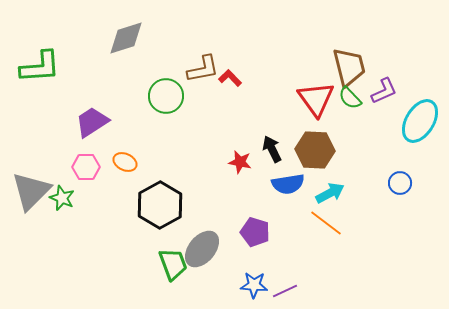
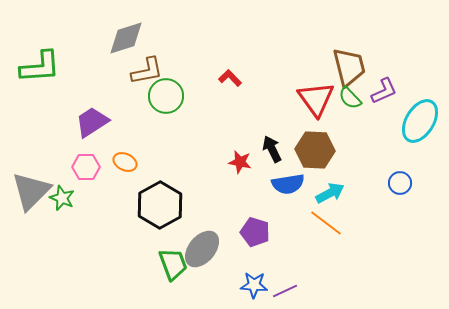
brown L-shape: moved 56 px left, 2 px down
